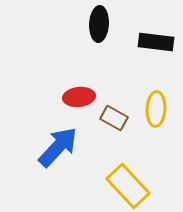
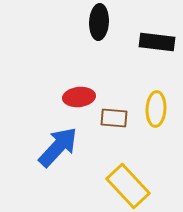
black ellipse: moved 2 px up
black rectangle: moved 1 px right
brown rectangle: rotated 24 degrees counterclockwise
